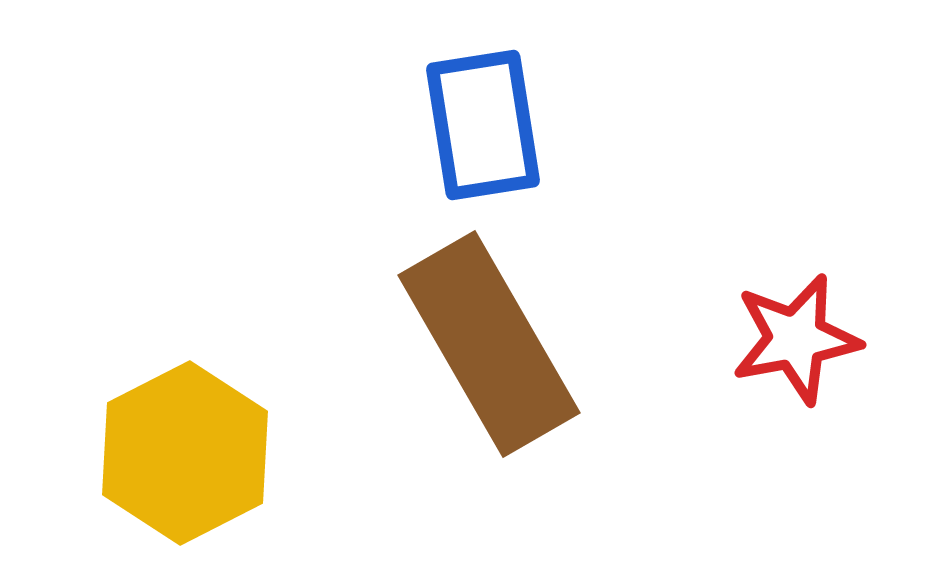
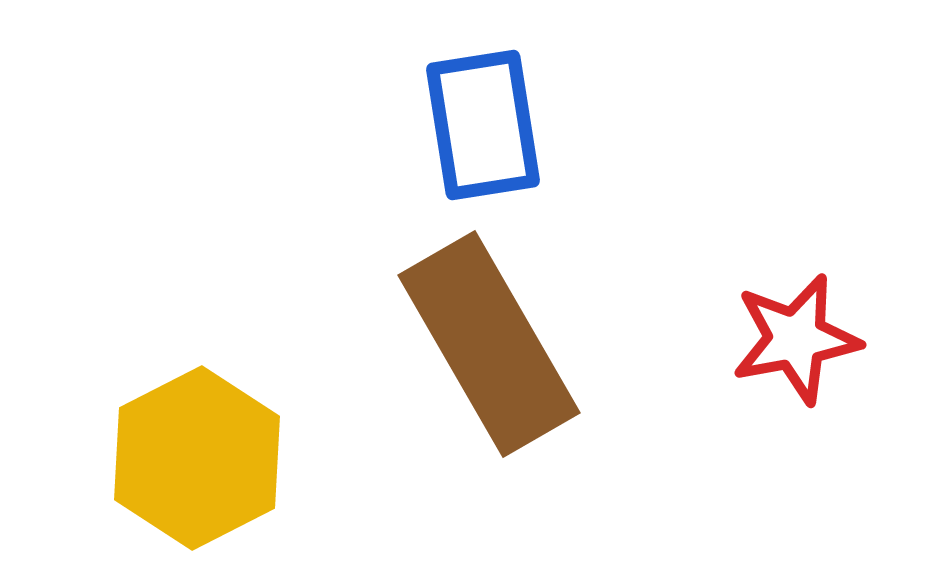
yellow hexagon: moved 12 px right, 5 px down
